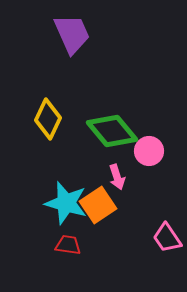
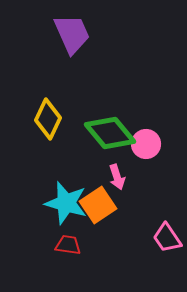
green diamond: moved 2 px left, 2 px down
pink circle: moved 3 px left, 7 px up
